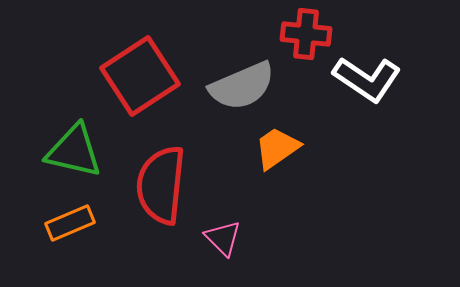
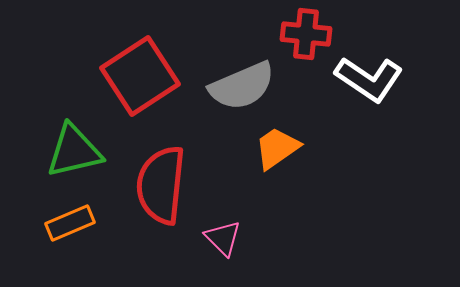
white L-shape: moved 2 px right
green triangle: rotated 26 degrees counterclockwise
